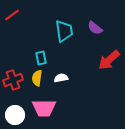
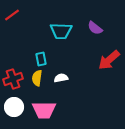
cyan trapezoid: moved 3 px left; rotated 100 degrees clockwise
cyan rectangle: moved 1 px down
red cross: moved 1 px up
pink trapezoid: moved 2 px down
white circle: moved 1 px left, 8 px up
